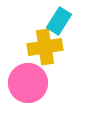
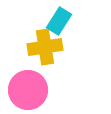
pink circle: moved 7 px down
